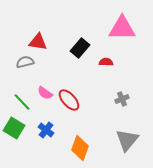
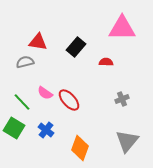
black rectangle: moved 4 px left, 1 px up
gray triangle: moved 1 px down
